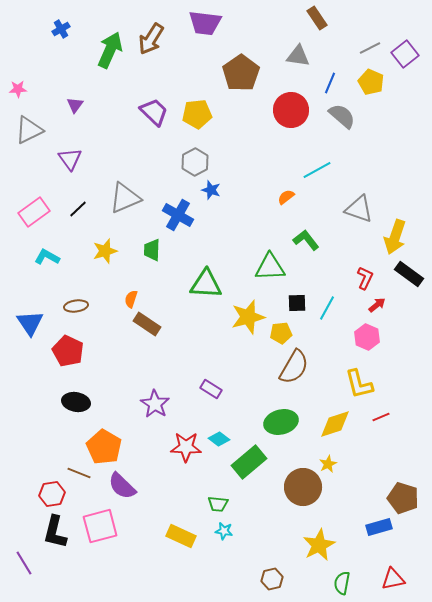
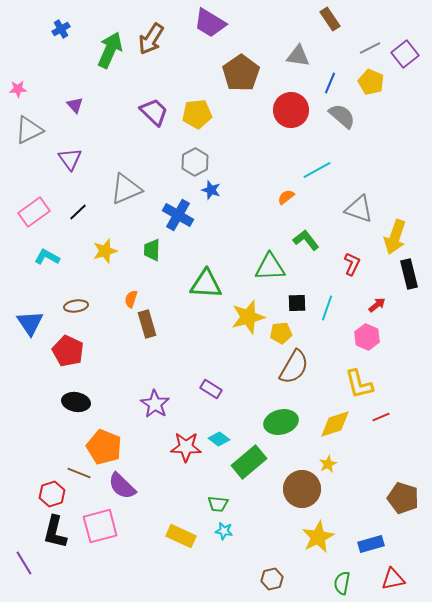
brown rectangle at (317, 18): moved 13 px right, 1 px down
purple trapezoid at (205, 23): moved 5 px right; rotated 24 degrees clockwise
purple triangle at (75, 105): rotated 18 degrees counterclockwise
gray triangle at (125, 198): moved 1 px right, 9 px up
black line at (78, 209): moved 3 px down
black rectangle at (409, 274): rotated 40 degrees clockwise
red L-shape at (365, 278): moved 13 px left, 14 px up
cyan line at (327, 308): rotated 10 degrees counterclockwise
brown rectangle at (147, 324): rotated 40 degrees clockwise
orange pentagon at (104, 447): rotated 8 degrees counterclockwise
brown circle at (303, 487): moved 1 px left, 2 px down
red hexagon at (52, 494): rotated 10 degrees counterclockwise
blue rectangle at (379, 527): moved 8 px left, 17 px down
yellow star at (319, 545): moved 1 px left, 8 px up
